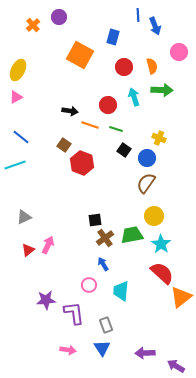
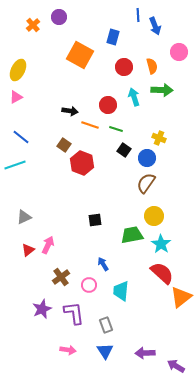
brown cross at (105, 238): moved 44 px left, 39 px down
purple star at (46, 300): moved 4 px left, 9 px down; rotated 18 degrees counterclockwise
blue triangle at (102, 348): moved 3 px right, 3 px down
